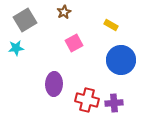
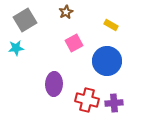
brown star: moved 2 px right
blue circle: moved 14 px left, 1 px down
